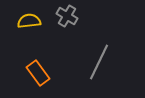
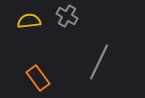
orange rectangle: moved 5 px down
